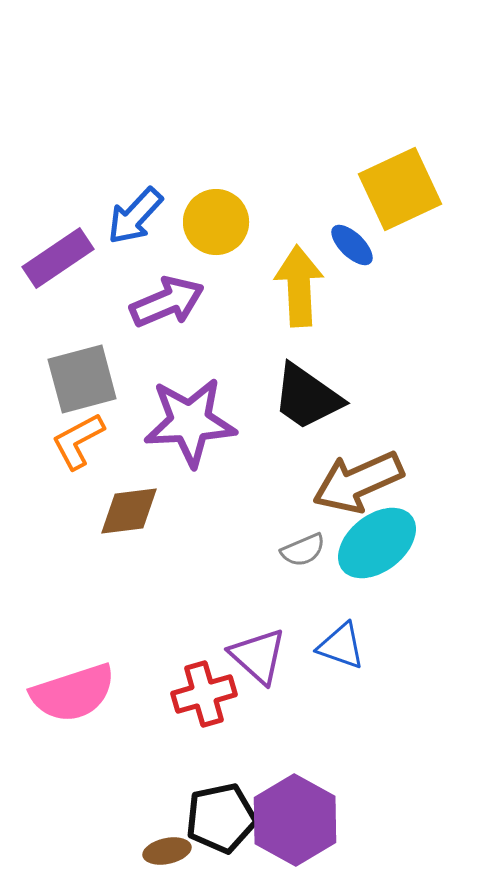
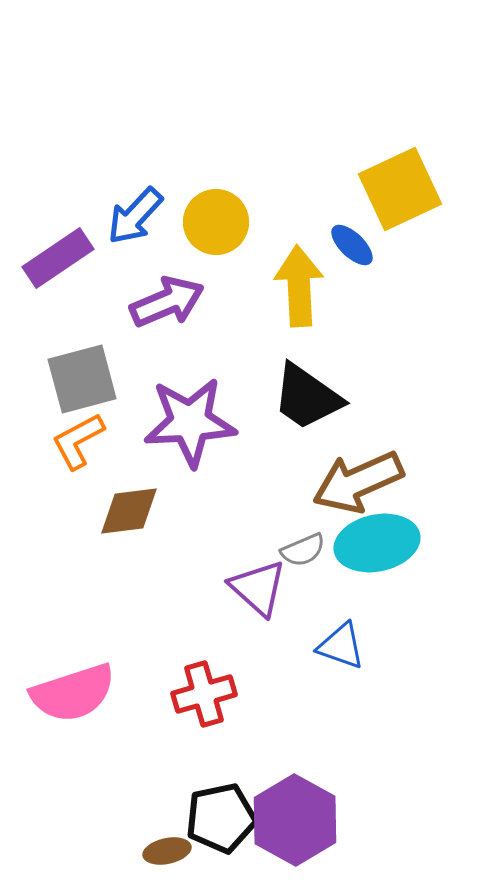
cyan ellipse: rotated 26 degrees clockwise
purple triangle: moved 68 px up
